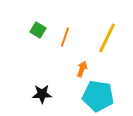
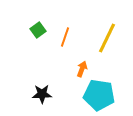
green square: rotated 21 degrees clockwise
cyan pentagon: moved 1 px right, 1 px up
